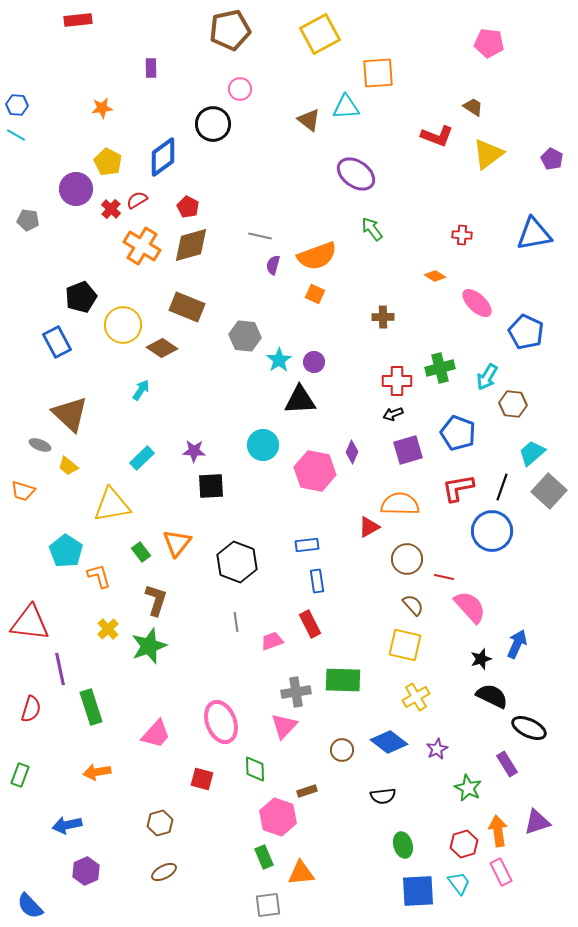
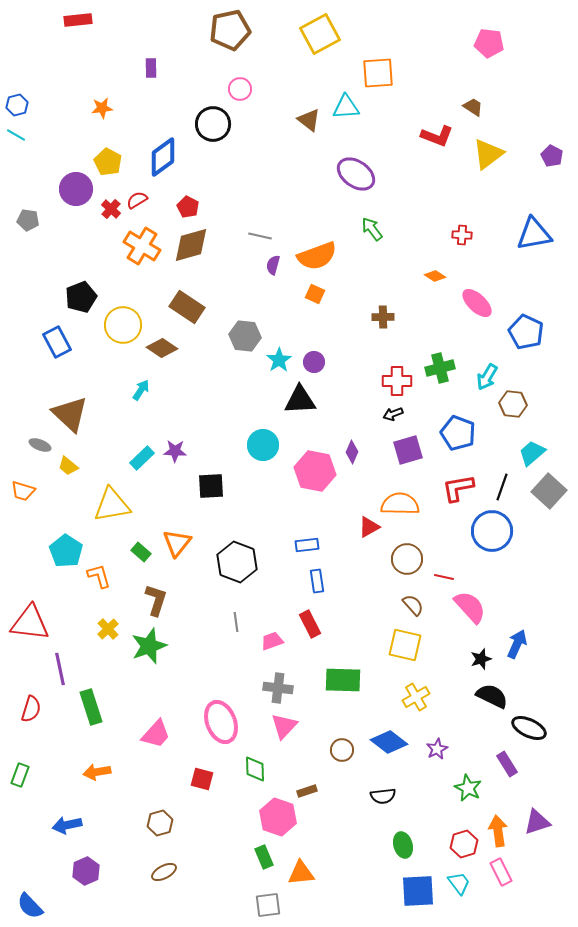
blue hexagon at (17, 105): rotated 20 degrees counterclockwise
purple pentagon at (552, 159): moved 3 px up
brown rectangle at (187, 307): rotated 12 degrees clockwise
purple star at (194, 451): moved 19 px left
green rectangle at (141, 552): rotated 12 degrees counterclockwise
gray cross at (296, 692): moved 18 px left, 4 px up; rotated 16 degrees clockwise
